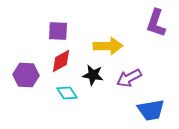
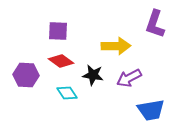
purple L-shape: moved 1 px left, 1 px down
yellow arrow: moved 8 px right
red diamond: rotated 65 degrees clockwise
